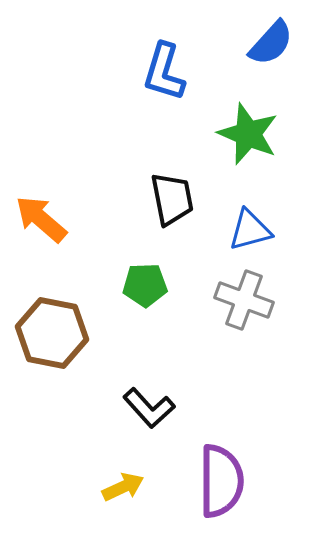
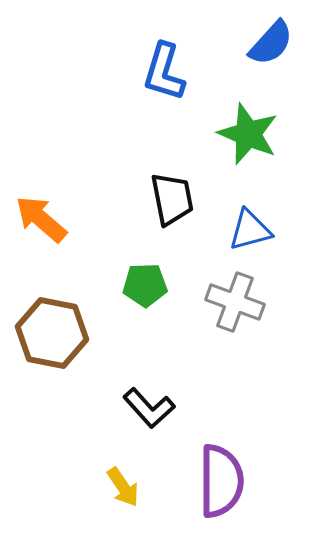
gray cross: moved 9 px left, 2 px down
yellow arrow: rotated 81 degrees clockwise
